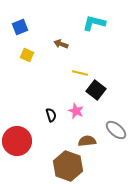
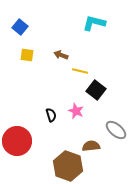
blue square: rotated 28 degrees counterclockwise
brown arrow: moved 11 px down
yellow square: rotated 16 degrees counterclockwise
yellow line: moved 2 px up
brown semicircle: moved 4 px right, 5 px down
